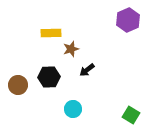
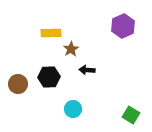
purple hexagon: moved 5 px left, 6 px down
brown star: rotated 14 degrees counterclockwise
black arrow: rotated 42 degrees clockwise
brown circle: moved 1 px up
